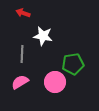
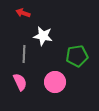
gray line: moved 2 px right
green pentagon: moved 4 px right, 8 px up
pink semicircle: rotated 96 degrees clockwise
